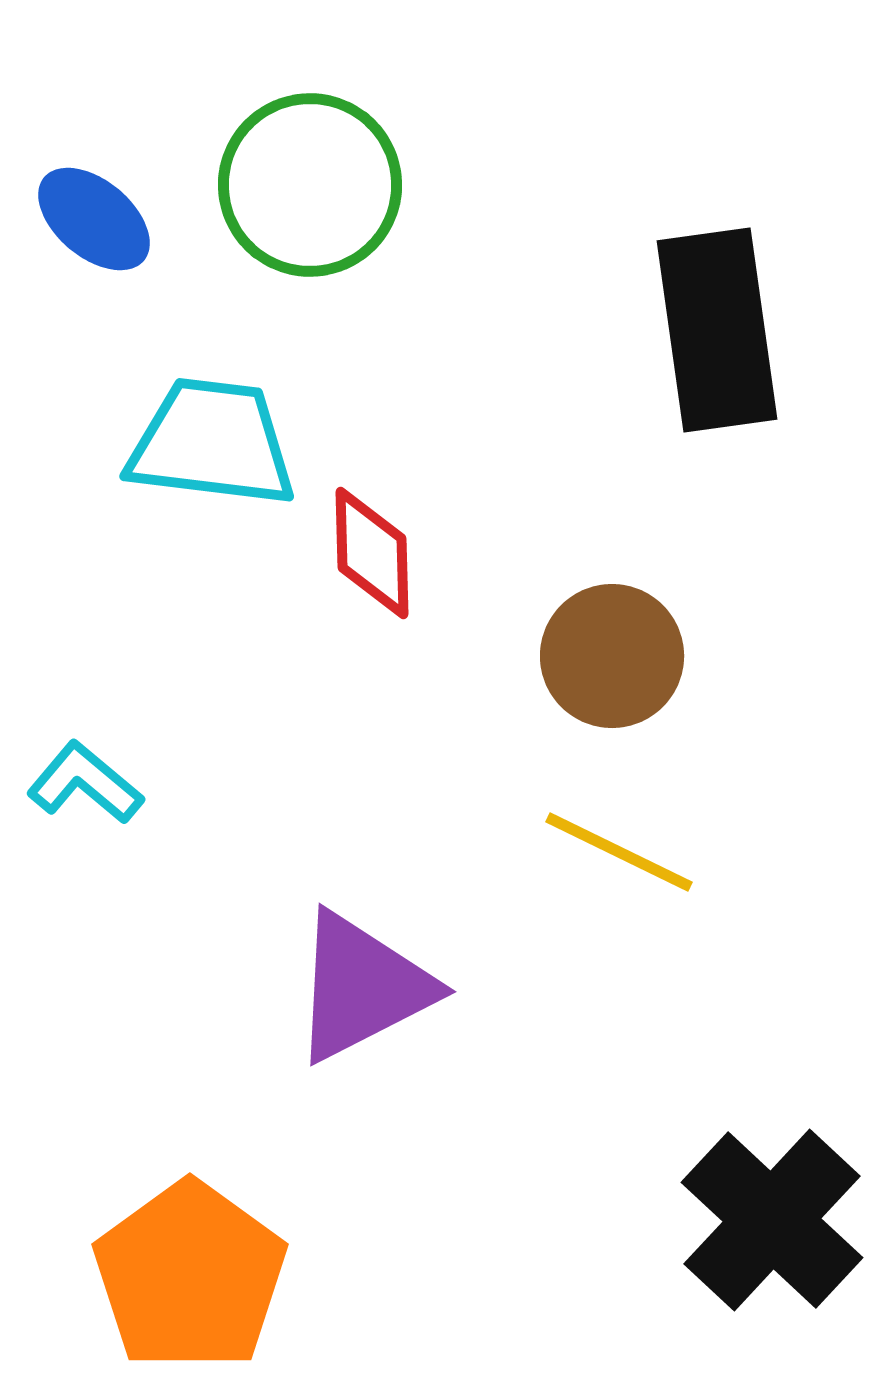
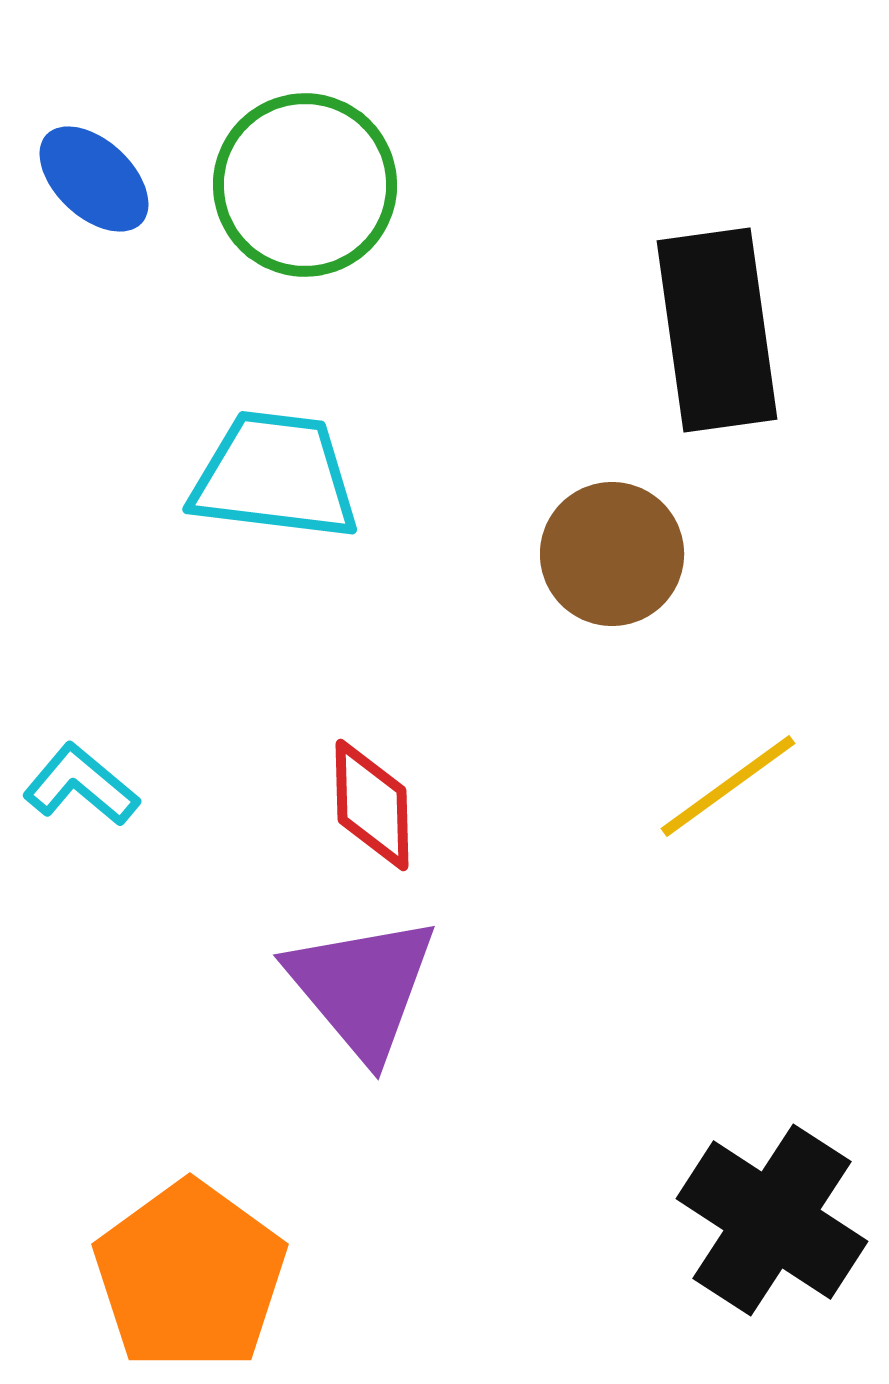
green circle: moved 5 px left
blue ellipse: moved 40 px up; rotated 3 degrees clockwise
cyan trapezoid: moved 63 px right, 33 px down
red diamond: moved 252 px down
brown circle: moved 102 px up
cyan L-shape: moved 4 px left, 2 px down
yellow line: moved 109 px right, 66 px up; rotated 62 degrees counterclockwise
purple triangle: rotated 43 degrees counterclockwise
black cross: rotated 10 degrees counterclockwise
